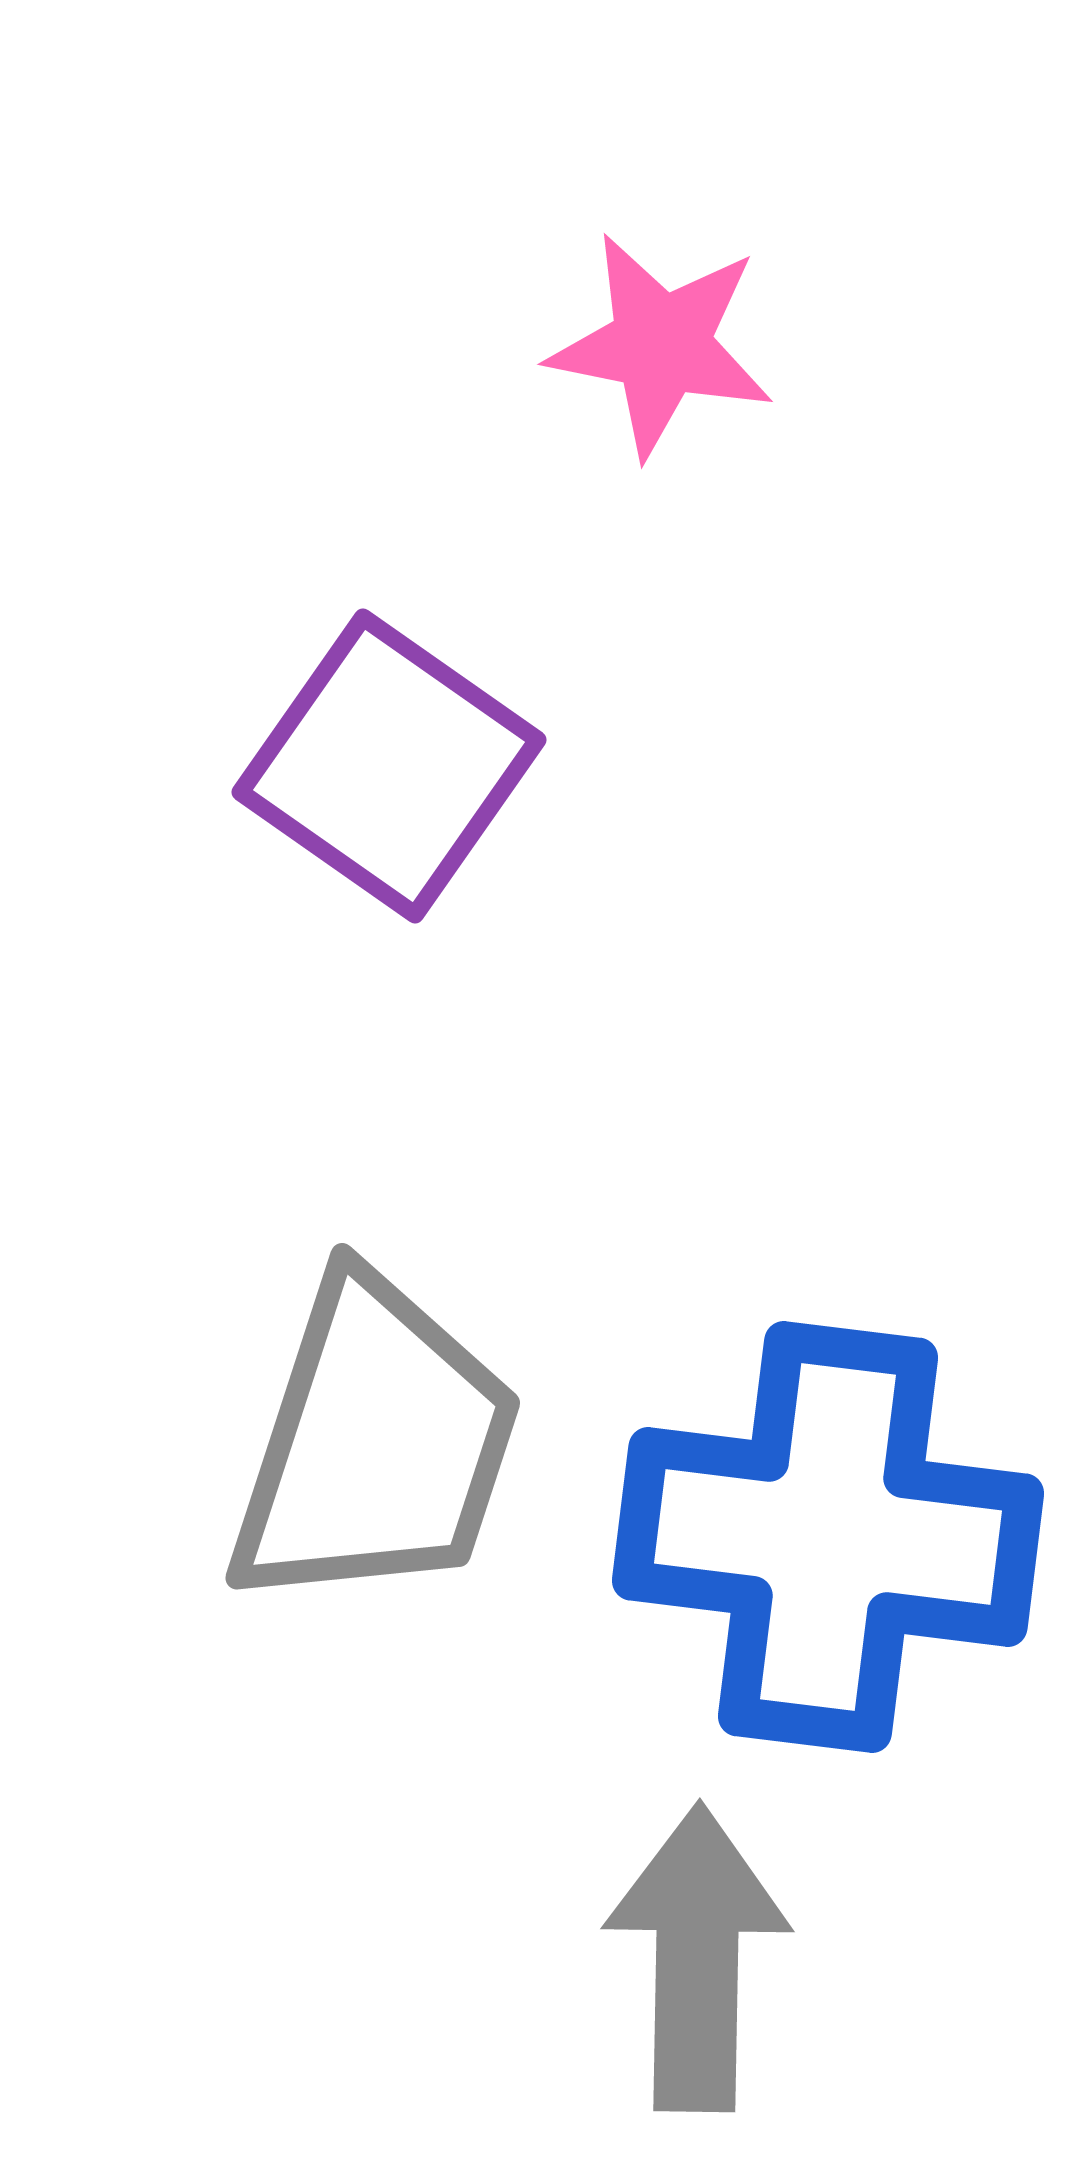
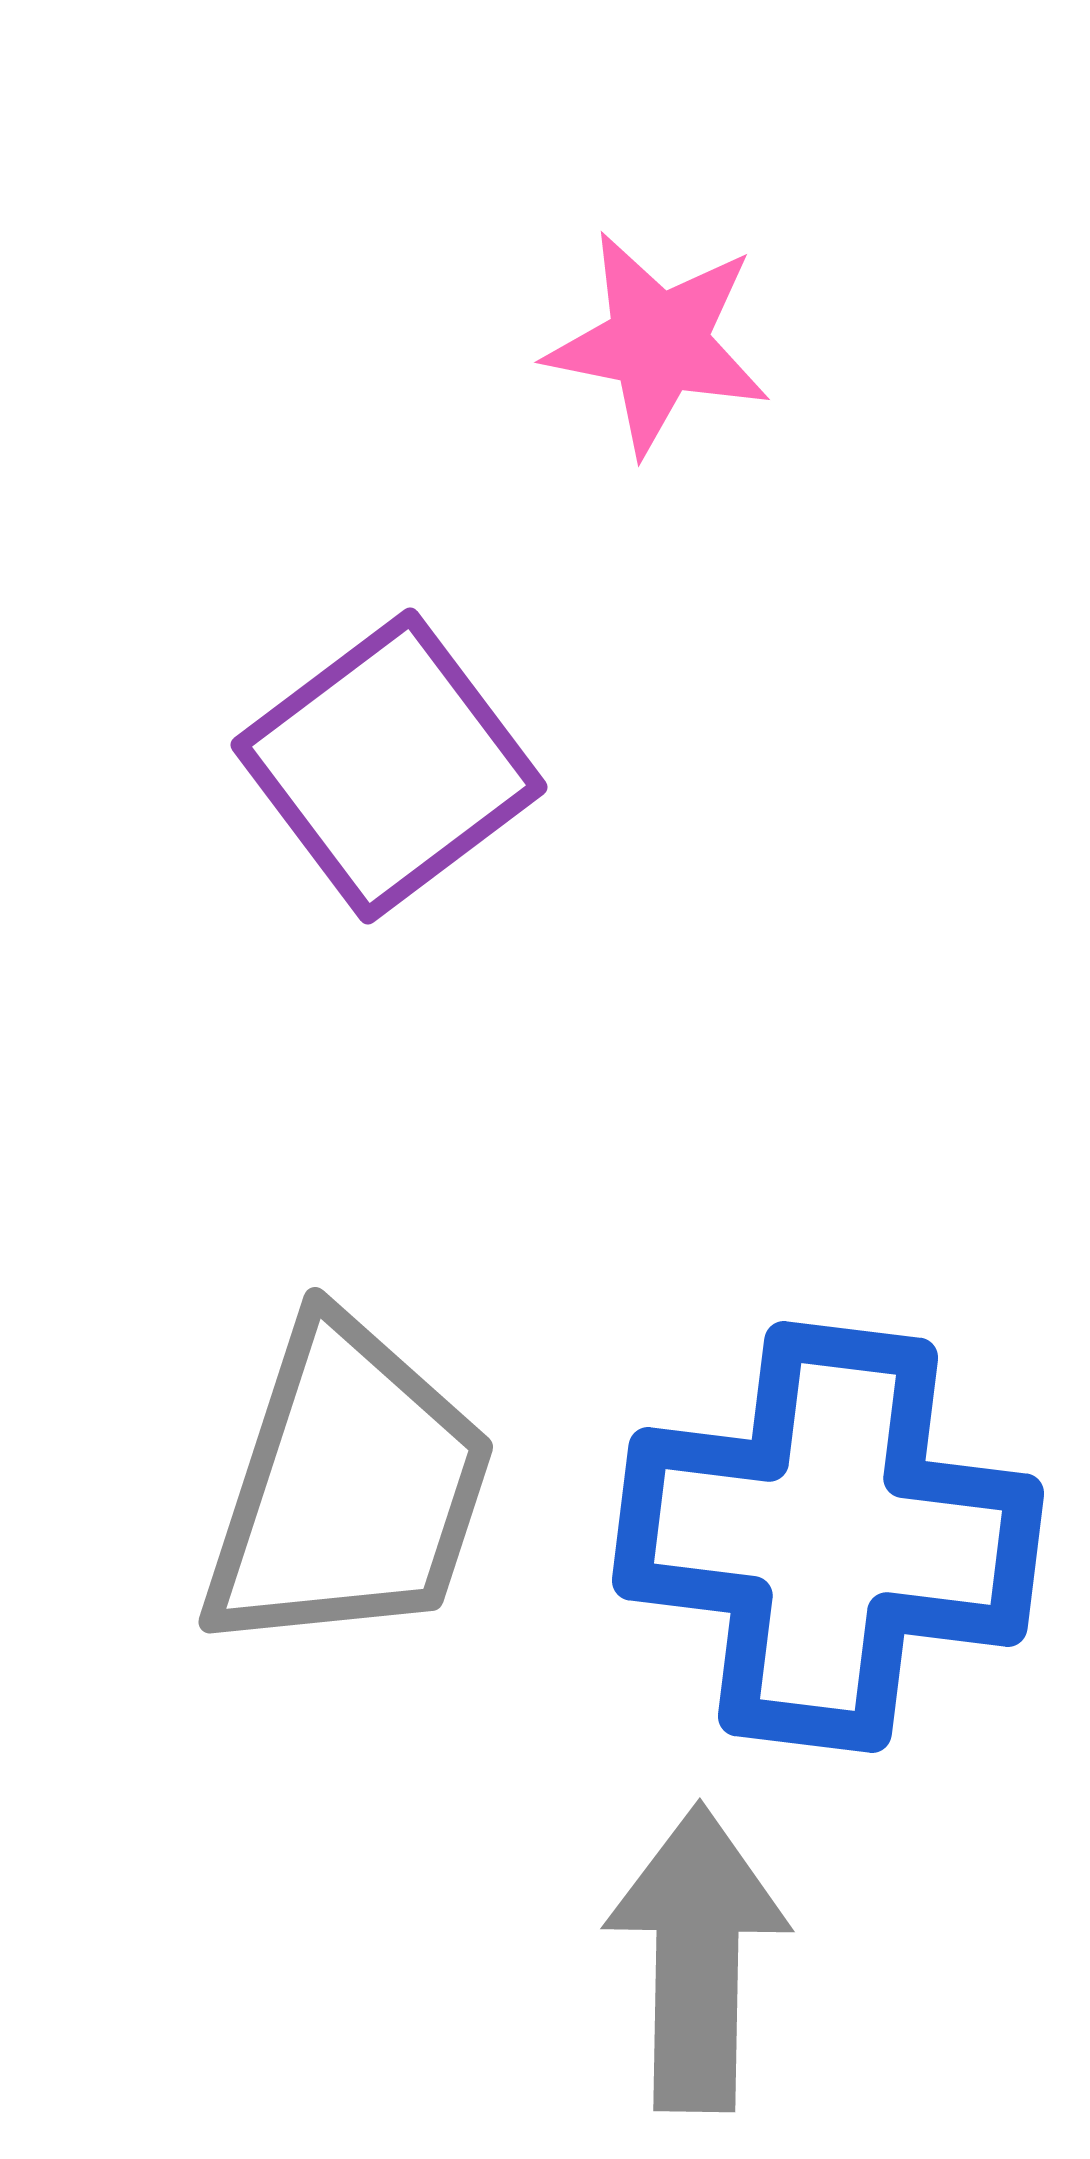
pink star: moved 3 px left, 2 px up
purple square: rotated 18 degrees clockwise
gray trapezoid: moved 27 px left, 44 px down
